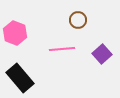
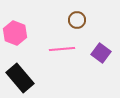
brown circle: moved 1 px left
purple square: moved 1 px left, 1 px up; rotated 12 degrees counterclockwise
